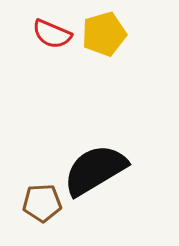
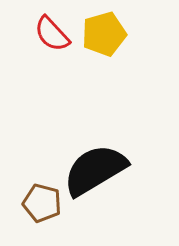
red semicircle: rotated 24 degrees clockwise
brown pentagon: rotated 18 degrees clockwise
